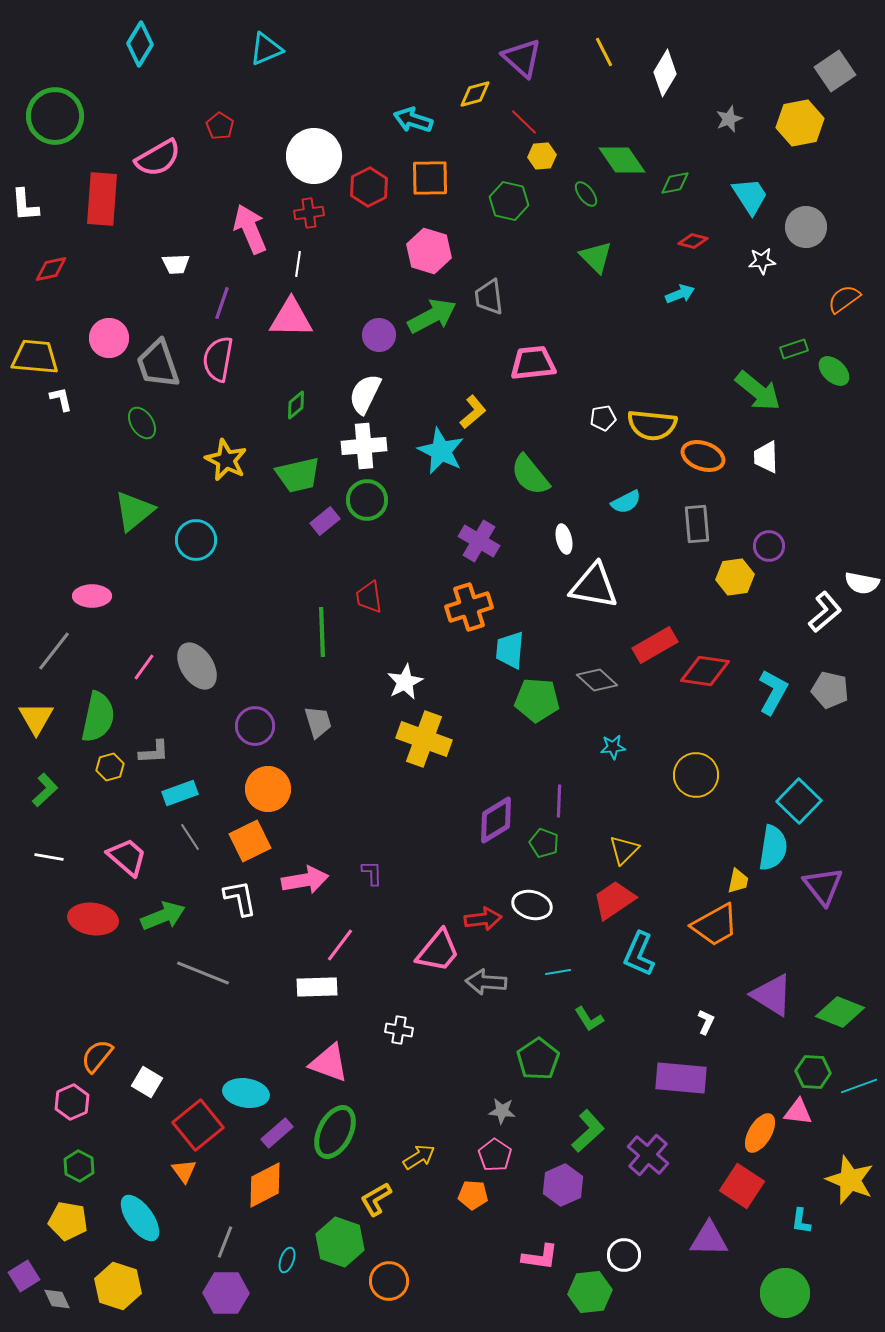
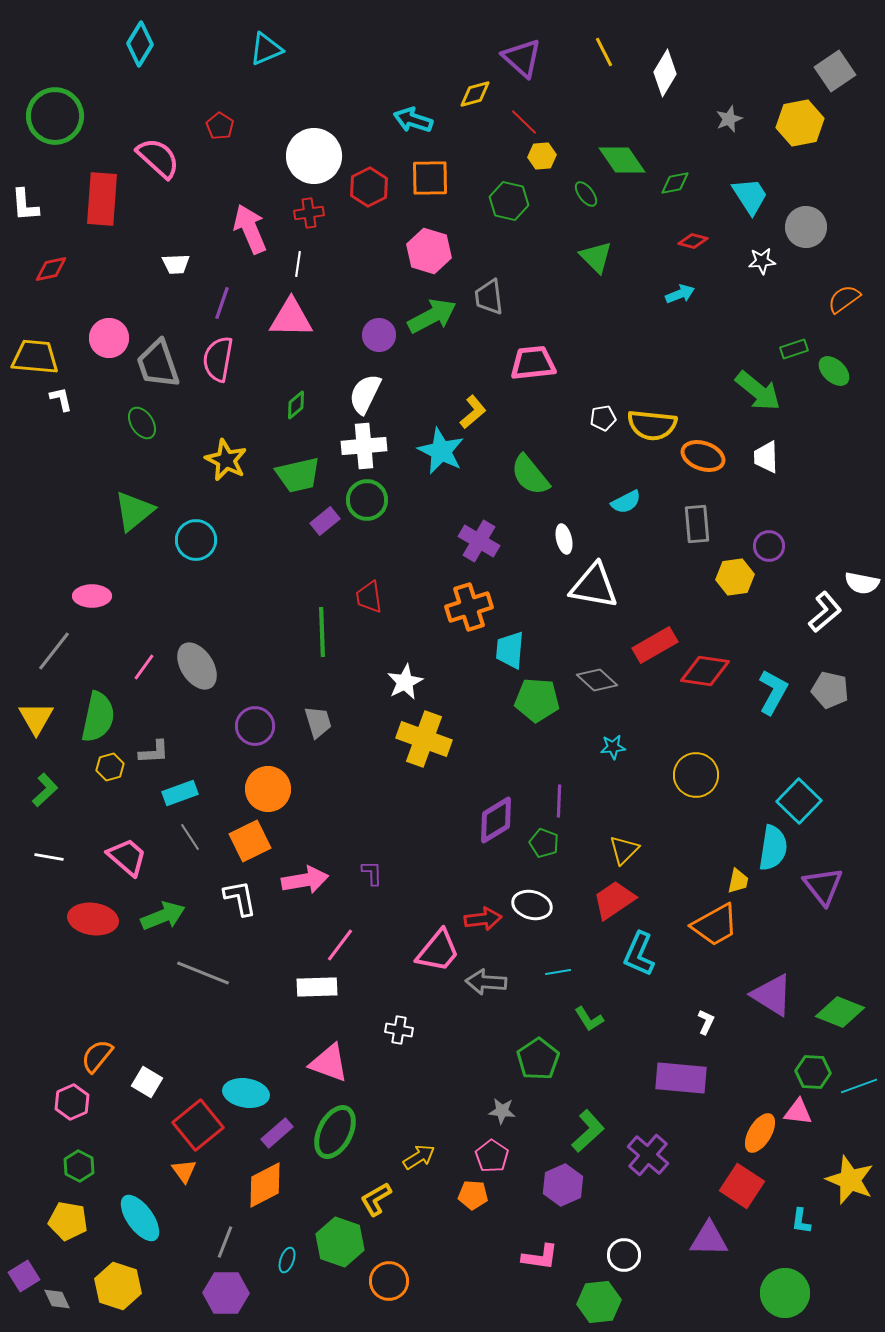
pink semicircle at (158, 158): rotated 108 degrees counterclockwise
pink pentagon at (495, 1155): moved 3 px left, 1 px down
green hexagon at (590, 1292): moved 9 px right, 10 px down
